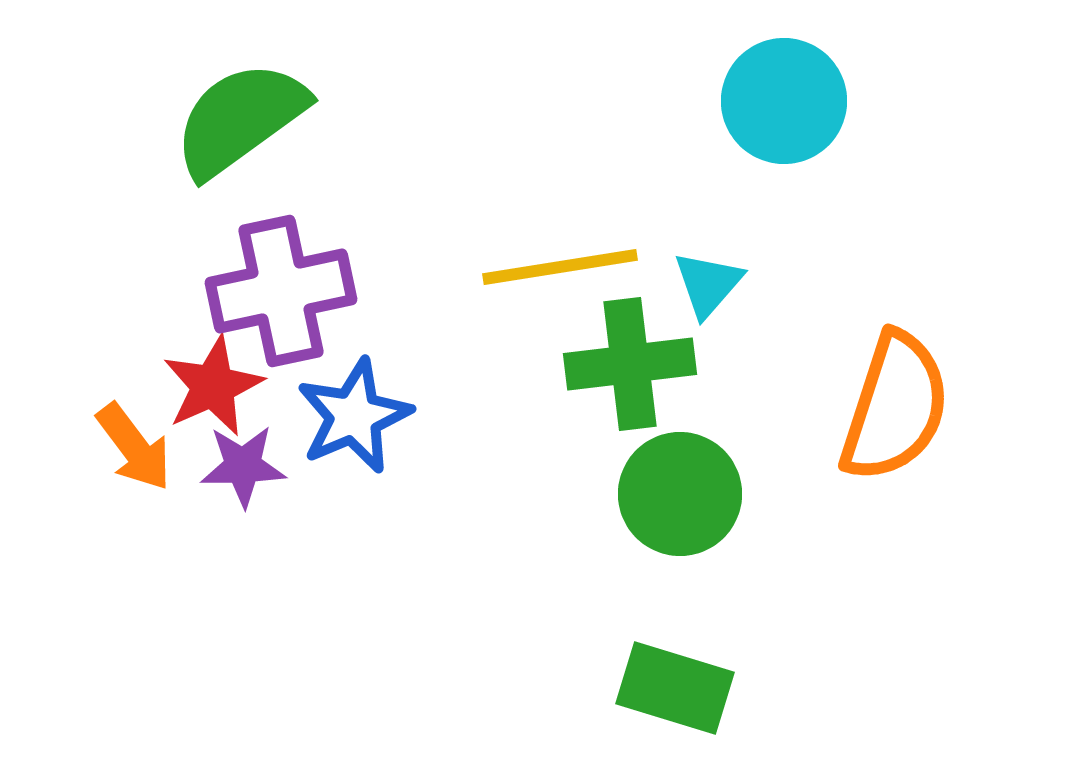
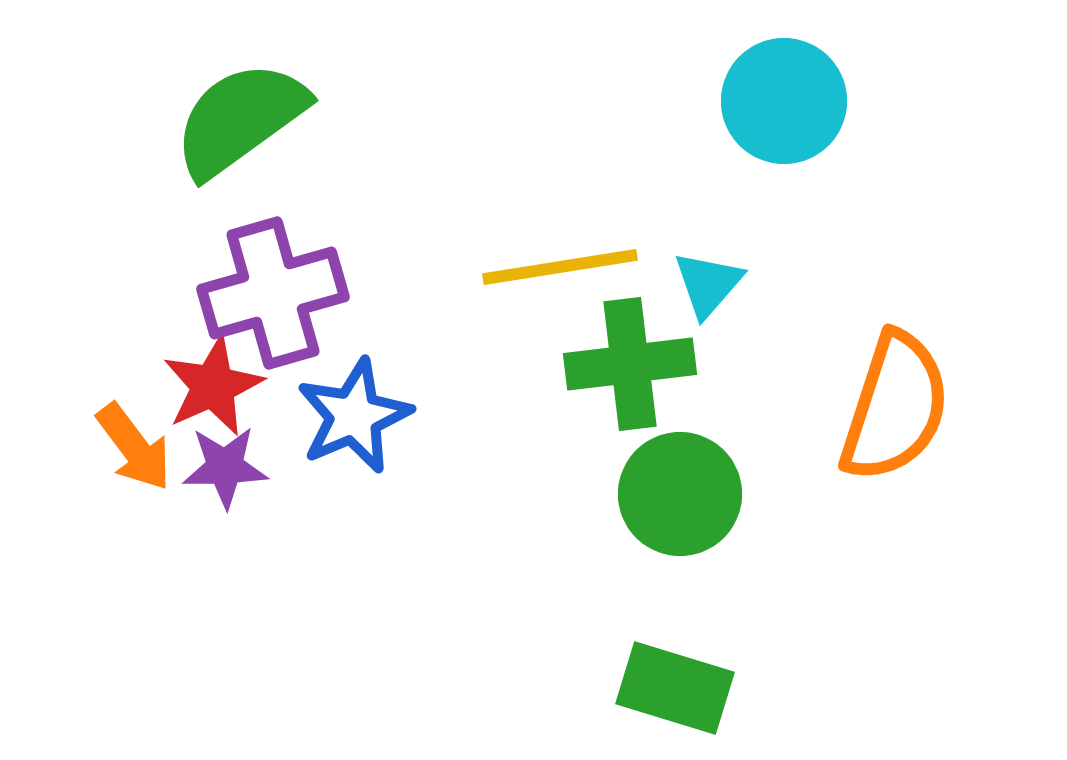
purple cross: moved 8 px left, 2 px down; rotated 4 degrees counterclockwise
purple star: moved 18 px left, 1 px down
